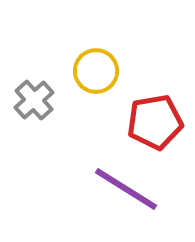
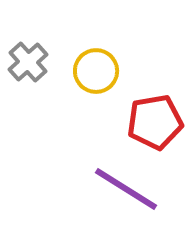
gray cross: moved 6 px left, 38 px up
